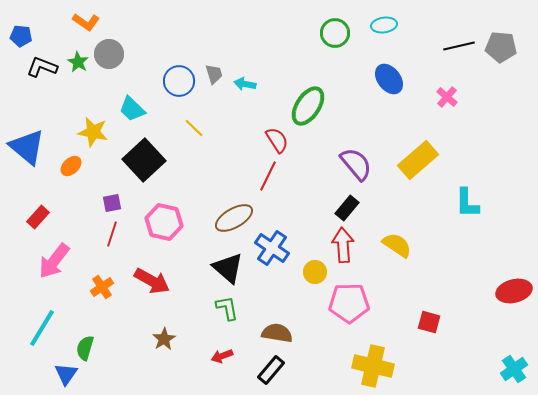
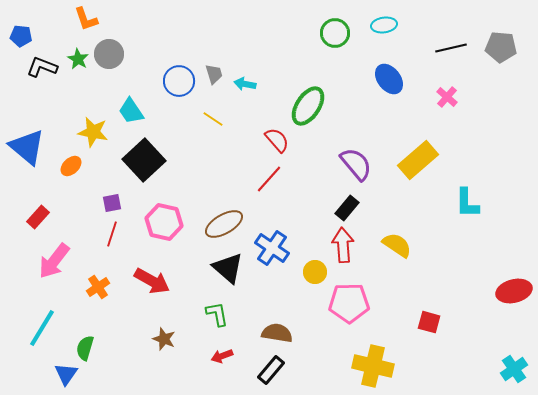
orange L-shape at (86, 22): moved 3 px up; rotated 36 degrees clockwise
black line at (459, 46): moved 8 px left, 2 px down
green star at (78, 62): moved 3 px up
cyan trapezoid at (132, 109): moved 1 px left, 2 px down; rotated 12 degrees clockwise
yellow line at (194, 128): moved 19 px right, 9 px up; rotated 10 degrees counterclockwise
red semicircle at (277, 140): rotated 8 degrees counterclockwise
red line at (268, 176): moved 1 px right, 3 px down; rotated 16 degrees clockwise
brown ellipse at (234, 218): moved 10 px left, 6 px down
orange cross at (102, 287): moved 4 px left
green L-shape at (227, 308): moved 10 px left, 6 px down
brown star at (164, 339): rotated 20 degrees counterclockwise
